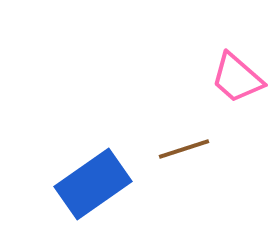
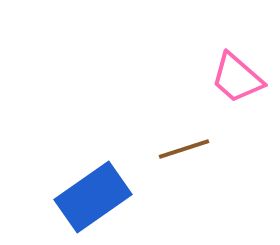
blue rectangle: moved 13 px down
